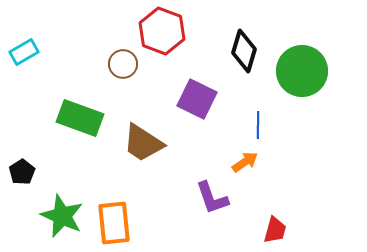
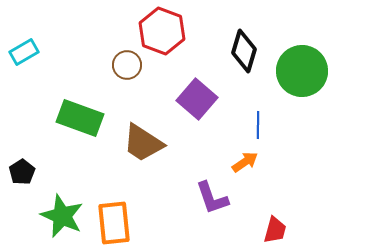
brown circle: moved 4 px right, 1 px down
purple square: rotated 15 degrees clockwise
